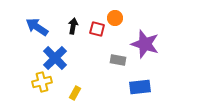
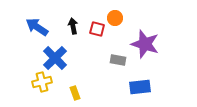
black arrow: rotated 21 degrees counterclockwise
yellow rectangle: rotated 48 degrees counterclockwise
